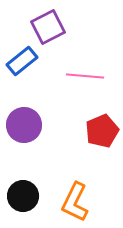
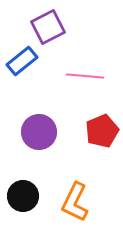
purple circle: moved 15 px right, 7 px down
